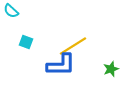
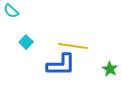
cyan square: rotated 24 degrees clockwise
yellow line: rotated 40 degrees clockwise
green star: moved 1 px left; rotated 21 degrees counterclockwise
